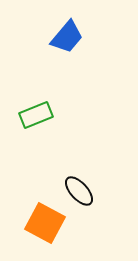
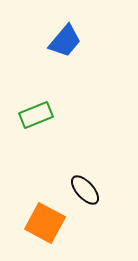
blue trapezoid: moved 2 px left, 4 px down
black ellipse: moved 6 px right, 1 px up
